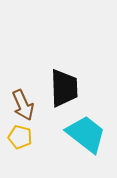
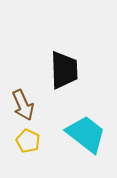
black trapezoid: moved 18 px up
yellow pentagon: moved 8 px right, 4 px down; rotated 10 degrees clockwise
